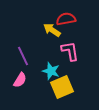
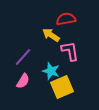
yellow arrow: moved 1 px left, 5 px down
purple line: moved 1 px down; rotated 66 degrees clockwise
pink semicircle: moved 3 px right, 1 px down
